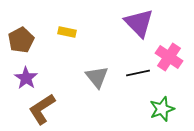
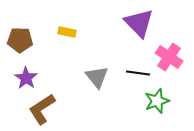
brown pentagon: moved 1 px left; rotated 30 degrees clockwise
black line: rotated 20 degrees clockwise
green star: moved 5 px left, 8 px up
